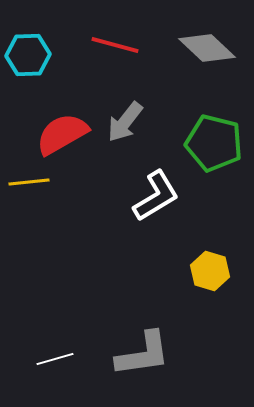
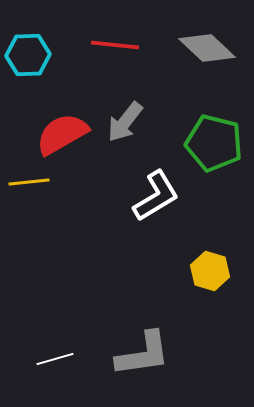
red line: rotated 9 degrees counterclockwise
